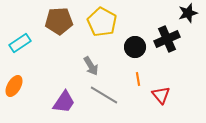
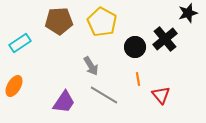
black cross: moved 2 px left; rotated 15 degrees counterclockwise
